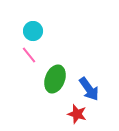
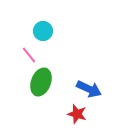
cyan circle: moved 10 px right
green ellipse: moved 14 px left, 3 px down
blue arrow: rotated 30 degrees counterclockwise
